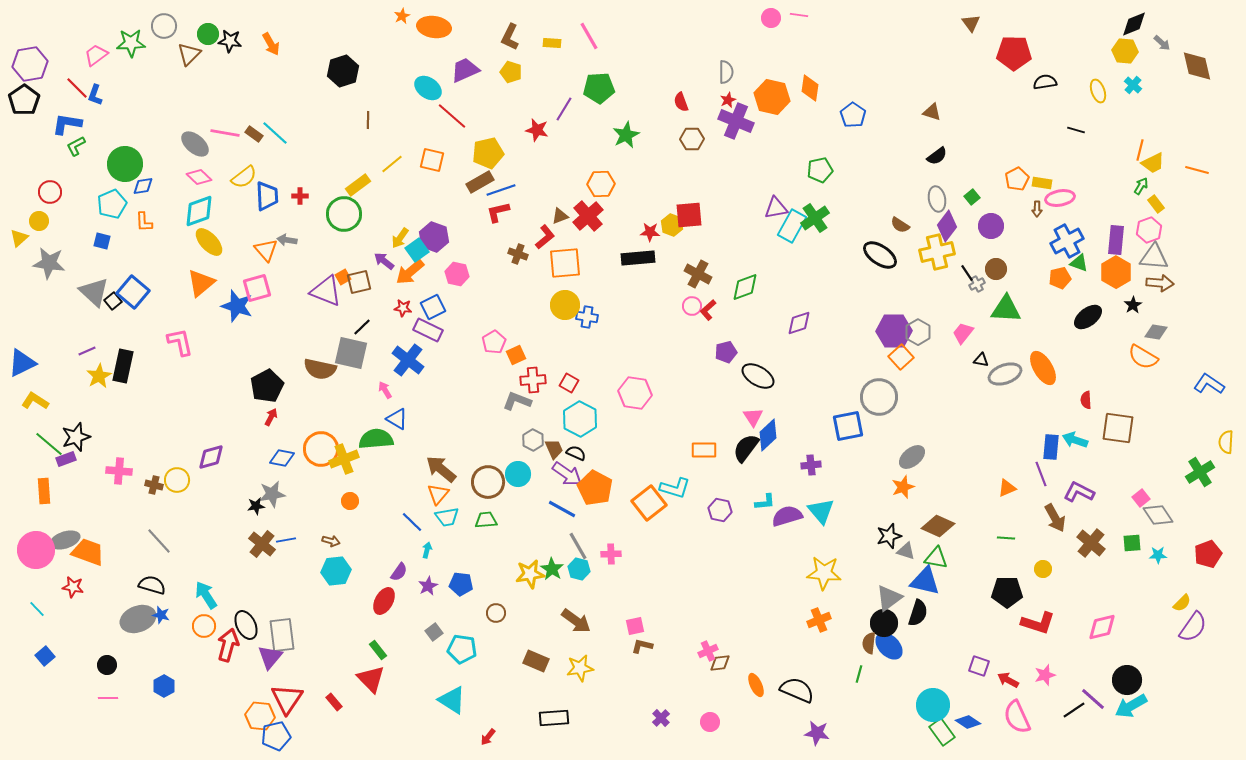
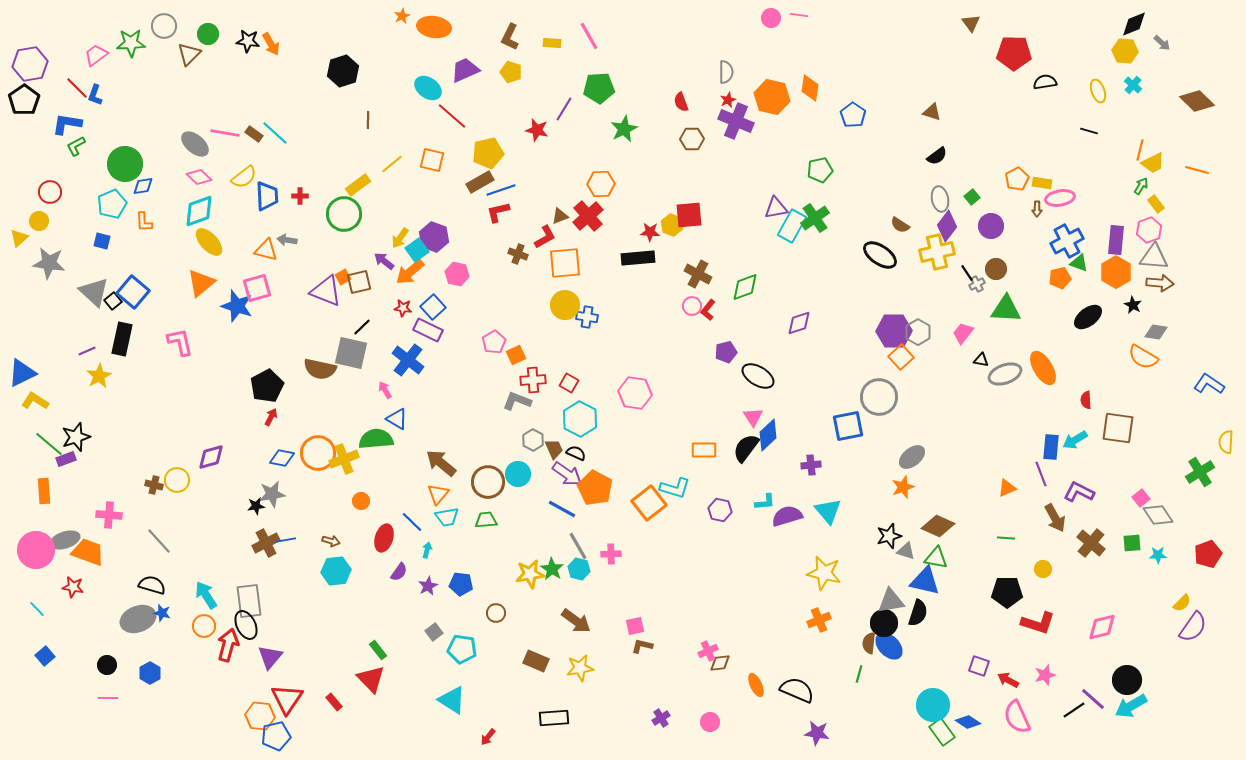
black star at (230, 41): moved 18 px right
brown diamond at (1197, 66): moved 35 px down; rotated 32 degrees counterclockwise
black line at (1076, 130): moved 13 px right, 1 px down
green star at (626, 135): moved 2 px left, 6 px up
gray ellipse at (937, 199): moved 3 px right
red L-shape at (545, 237): rotated 10 degrees clockwise
orange triangle at (266, 250): rotated 35 degrees counterclockwise
black star at (1133, 305): rotated 12 degrees counterclockwise
blue square at (433, 307): rotated 15 degrees counterclockwise
red L-shape at (708, 310): rotated 10 degrees counterclockwise
blue triangle at (22, 363): moved 10 px down
black rectangle at (123, 366): moved 1 px left, 27 px up
cyan arrow at (1075, 440): rotated 50 degrees counterclockwise
orange circle at (321, 449): moved 3 px left, 4 px down
brown arrow at (441, 469): moved 6 px up
pink cross at (119, 471): moved 10 px left, 44 px down
orange circle at (350, 501): moved 11 px right
cyan triangle at (821, 511): moved 7 px right
brown cross at (262, 544): moved 4 px right, 1 px up; rotated 24 degrees clockwise
yellow star at (824, 573): rotated 8 degrees clockwise
gray triangle at (889, 598): moved 2 px right, 3 px down; rotated 28 degrees clockwise
red ellipse at (384, 601): moved 63 px up; rotated 12 degrees counterclockwise
blue star at (161, 615): moved 1 px right, 2 px up
gray rectangle at (282, 635): moved 33 px left, 34 px up
blue hexagon at (164, 686): moved 14 px left, 13 px up
purple cross at (661, 718): rotated 12 degrees clockwise
